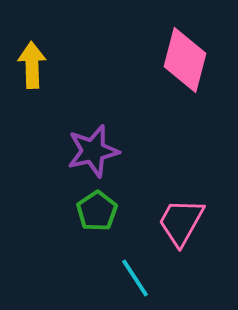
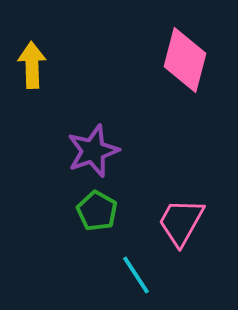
purple star: rotated 6 degrees counterclockwise
green pentagon: rotated 9 degrees counterclockwise
cyan line: moved 1 px right, 3 px up
